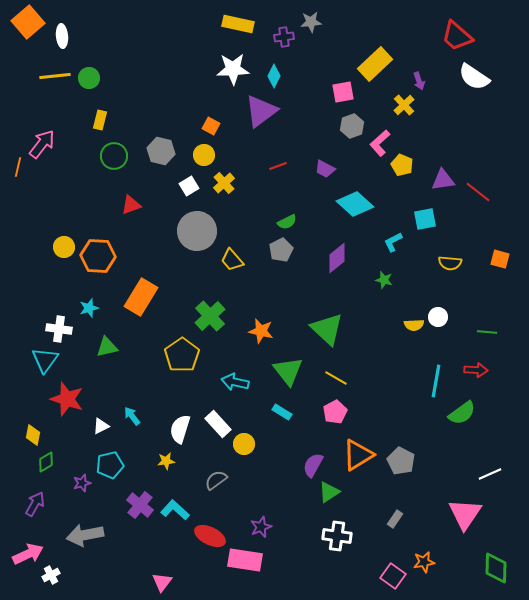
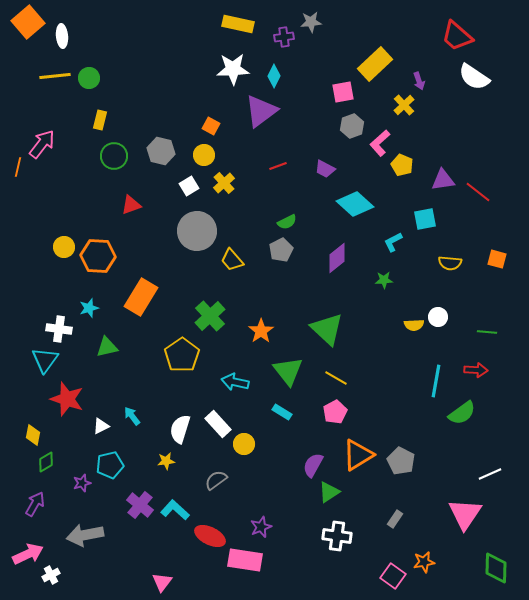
orange square at (500, 259): moved 3 px left
green star at (384, 280): rotated 18 degrees counterclockwise
orange star at (261, 331): rotated 25 degrees clockwise
